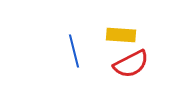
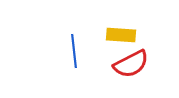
blue line: rotated 8 degrees clockwise
